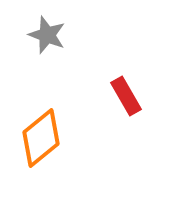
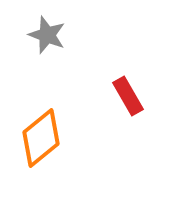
red rectangle: moved 2 px right
